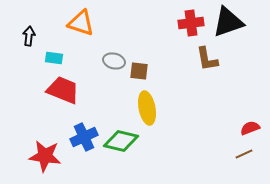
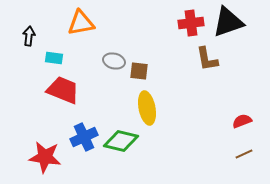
orange triangle: rotated 28 degrees counterclockwise
red semicircle: moved 8 px left, 7 px up
red star: moved 1 px down
